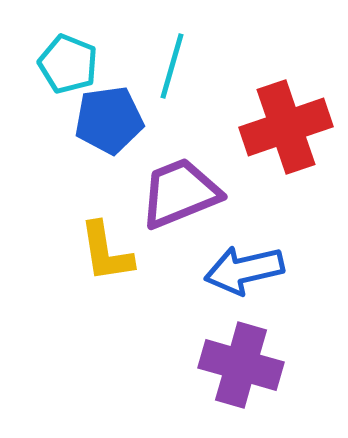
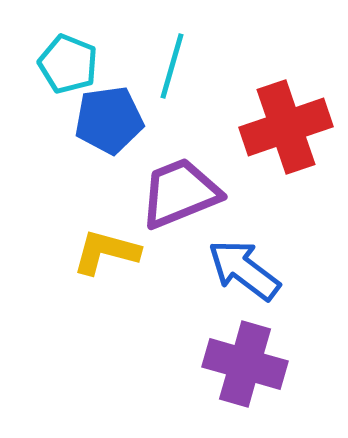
yellow L-shape: rotated 114 degrees clockwise
blue arrow: rotated 50 degrees clockwise
purple cross: moved 4 px right, 1 px up
